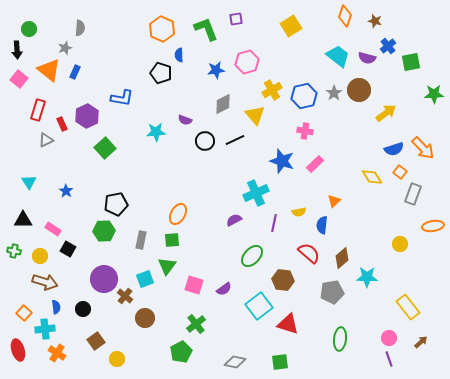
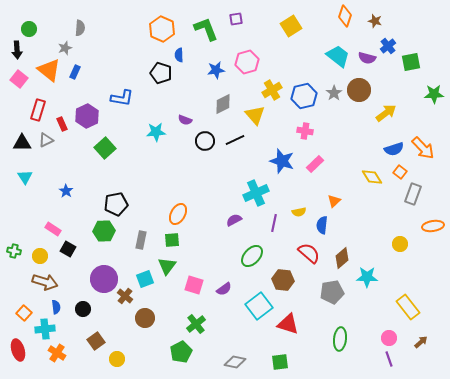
cyan triangle at (29, 182): moved 4 px left, 5 px up
black triangle at (23, 220): moved 1 px left, 77 px up
